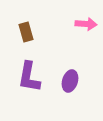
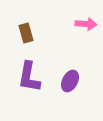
brown rectangle: moved 1 px down
purple ellipse: rotated 10 degrees clockwise
